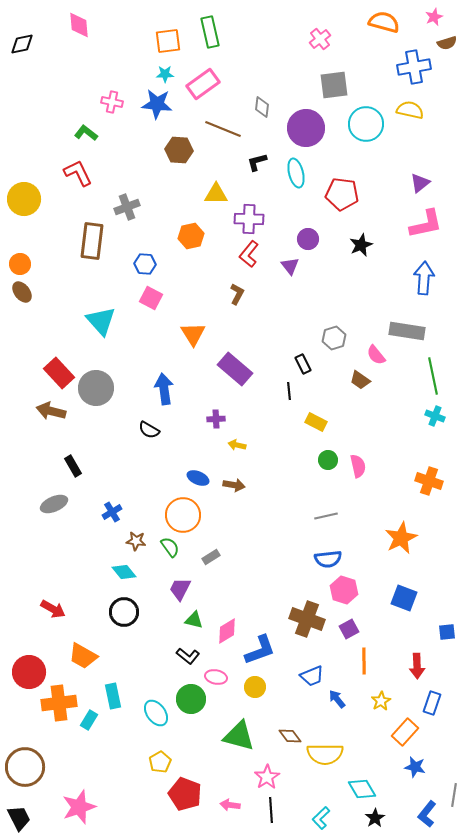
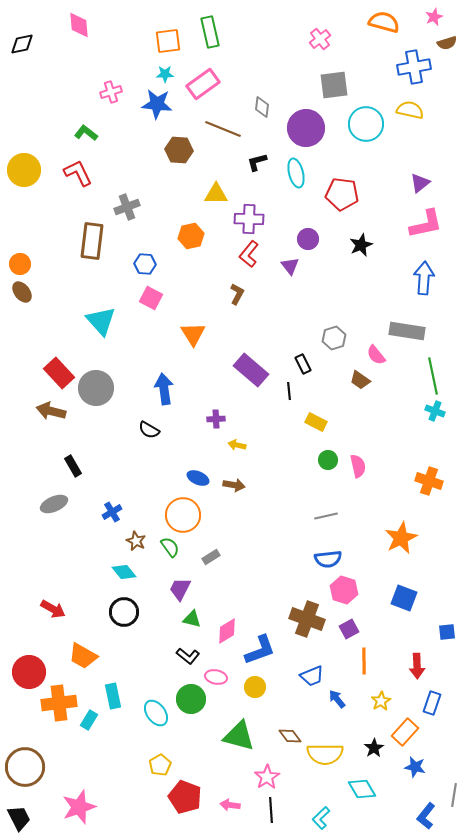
pink cross at (112, 102): moved 1 px left, 10 px up; rotated 30 degrees counterclockwise
yellow circle at (24, 199): moved 29 px up
purple rectangle at (235, 369): moved 16 px right, 1 px down
cyan cross at (435, 416): moved 5 px up
brown star at (136, 541): rotated 18 degrees clockwise
green triangle at (194, 620): moved 2 px left, 1 px up
yellow pentagon at (160, 762): moved 3 px down
red pentagon at (185, 794): moved 3 px down
blue L-shape at (427, 814): moved 1 px left, 2 px down
black star at (375, 818): moved 1 px left, 70 px up
